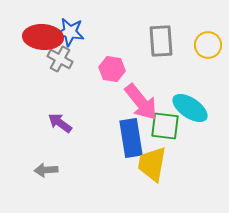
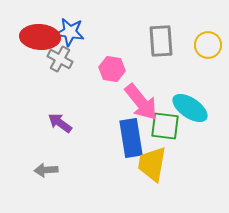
red ellipse: moved 3 px left
